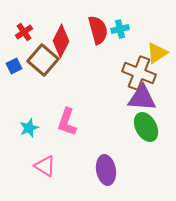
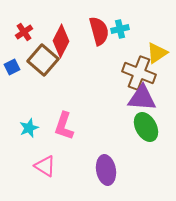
red semicircle: moved 1 px right, 1 px down
blue square: moved 2 px left, 1 px down
pink L-shape: moved 3 px left, 4 px down
